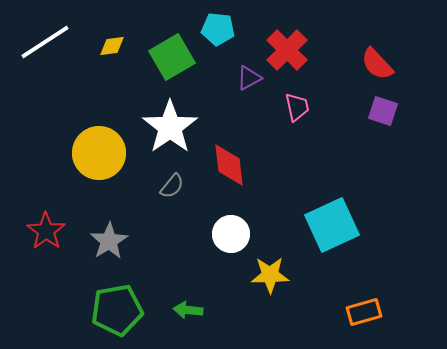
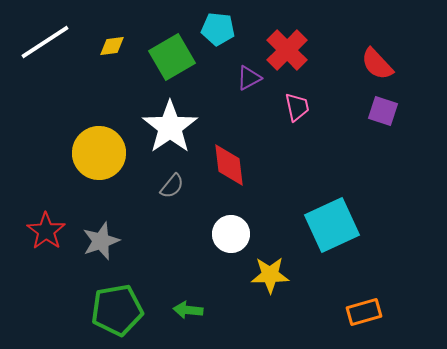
gray star: moved 8 px left; rotated 12 degrees clockwise
